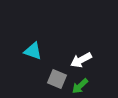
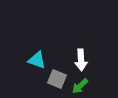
cyan triangle: moved 4 px right, 9 px down
white arrow: rotated 65 degrees counterclockwise
